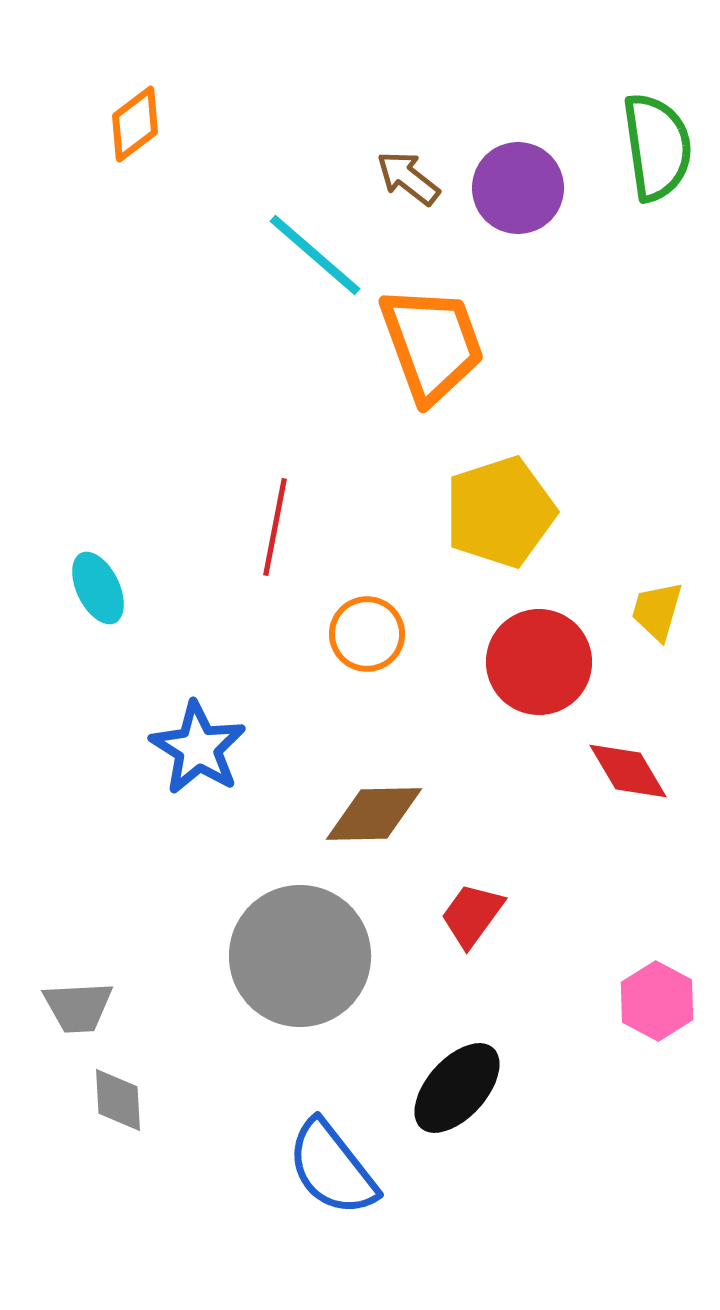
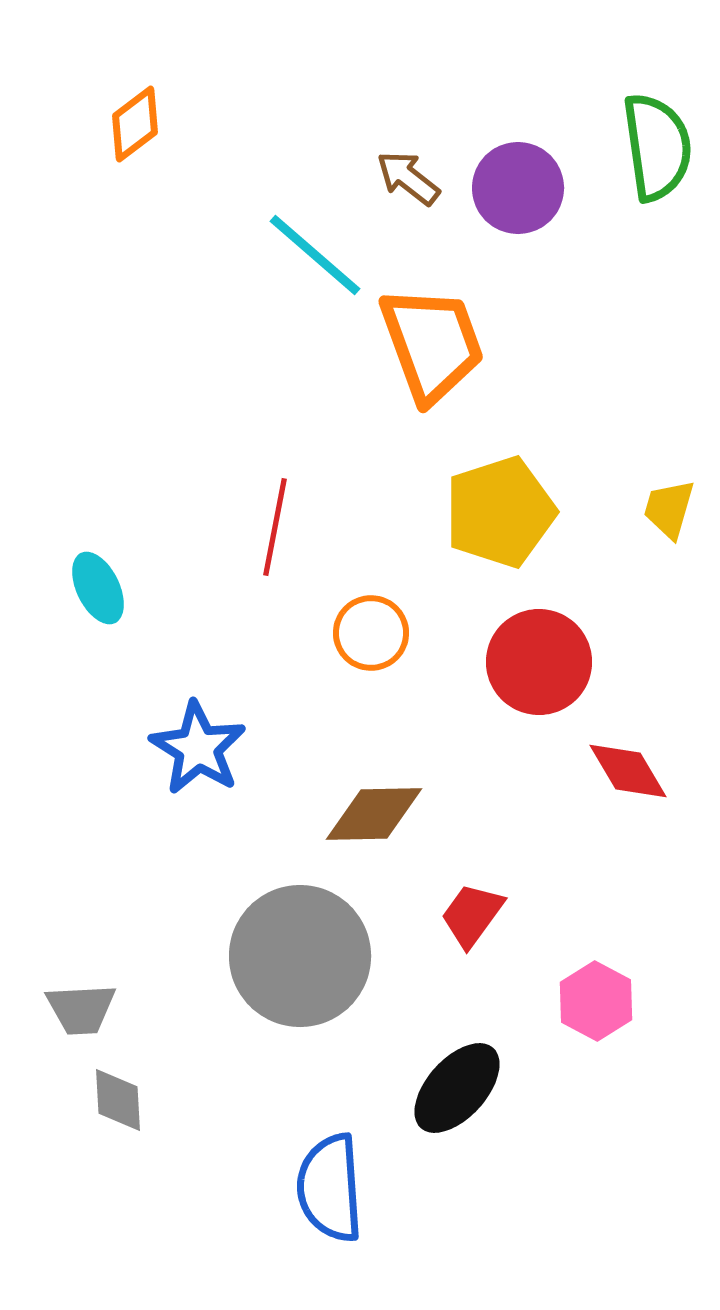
yellow trapezoid: moved 12 px right, 102 px up
orange circle: moved 4 px right, 1 px up
pink hexagon: moved 61 px left
gray trapezoid: moved 3 px right, 2 px down
blue semicircle: moved 2 px left, 20 px down; rotated 34 degrees clockwise
